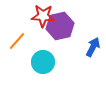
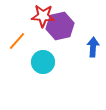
blue arrow: rotated 24 degrees counterclockwise
